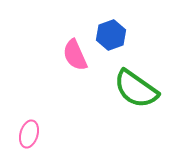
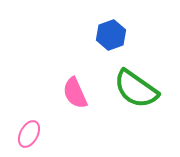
pink semicircle: moved 38 px down
pink ellipse: rotated 12 degrees clockwise
